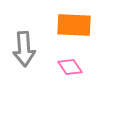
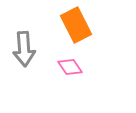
orange rectangle: moved 2 px right; rotated 60 degrees clockwise
